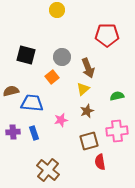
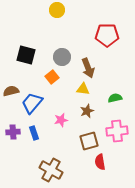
yellow triangle: rotated 48 degrees clockwise
green semicircle: moved 2 px left, 2 px down
blue trapezoid: rotated 55 degrees counterclockwise
brown cross: moved 3 px right; rotated 10 degrees counterclockwise
